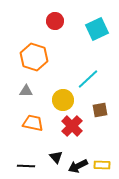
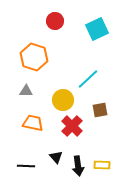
black arrow: rotated 72 degrees counterclockwise
